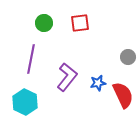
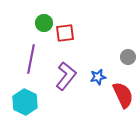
red square: moved 15 px left, 10 px down
purple L-shape: moved 1 px left, 1 px up
blue star: moved 6 px up
